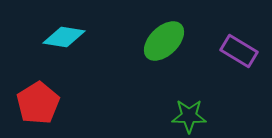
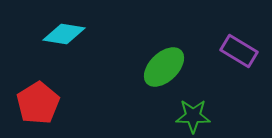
cyan diamond: moved 3 px up
green ellipse: moved 26 px down
green star: moved 4 px right
